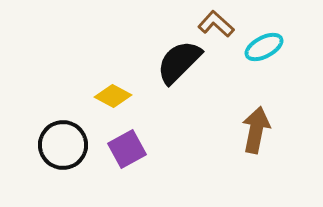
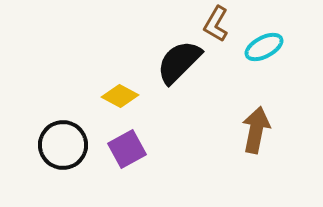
brown L-shape: rotated 102 degrees counterclockwise
yellow diamond: moved 7 px right
